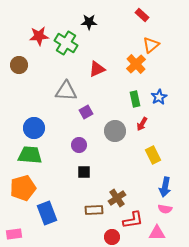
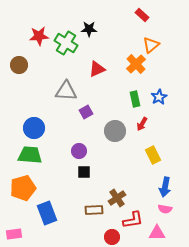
black star: moved 7 px down
purple circle: moved 6 px down
